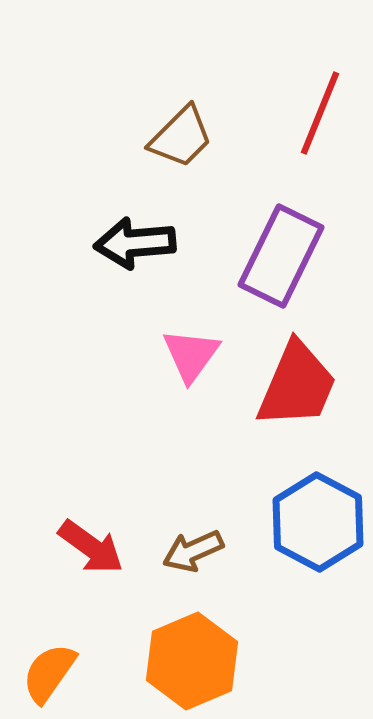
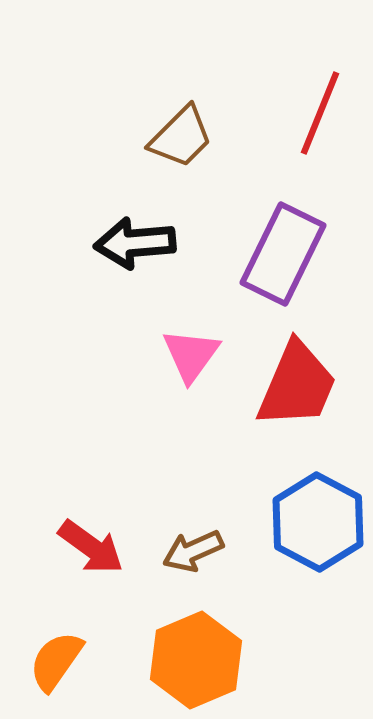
purple rectangle: moved 2 px right, 2 px up
orange hexagon: moved 4 px right, 1 px up
orange semicircle: moved 7 px right, 12 px up
